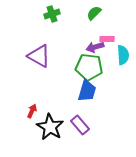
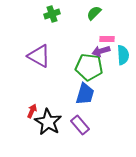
purple arrow: moved 6 px right, 4 px down
blue trapezoid: moved 2 px left, 3 px down
black star: moved 2 px left, 5 px up
